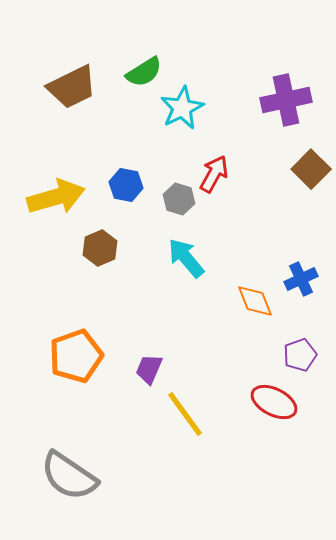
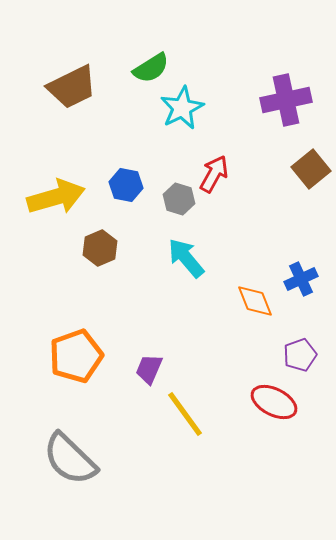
green semicircle: moved 7 px right, 4 px up
brown square: rotated 6 degrees clockwise
gray semicircle: moved 1 px right, 17 px up; rotated 10 degrees clockwise
